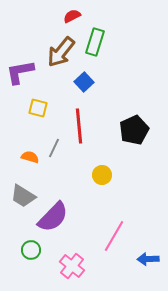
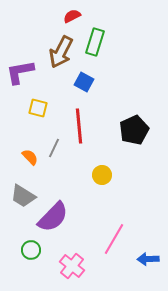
brown arrow: rotated 12 degrees counterclockwise
blue square: rotated 18 degrees counterclockwise
orange semicircle: rotated 30 degrees clockwise
pink line: moved 3 px down
